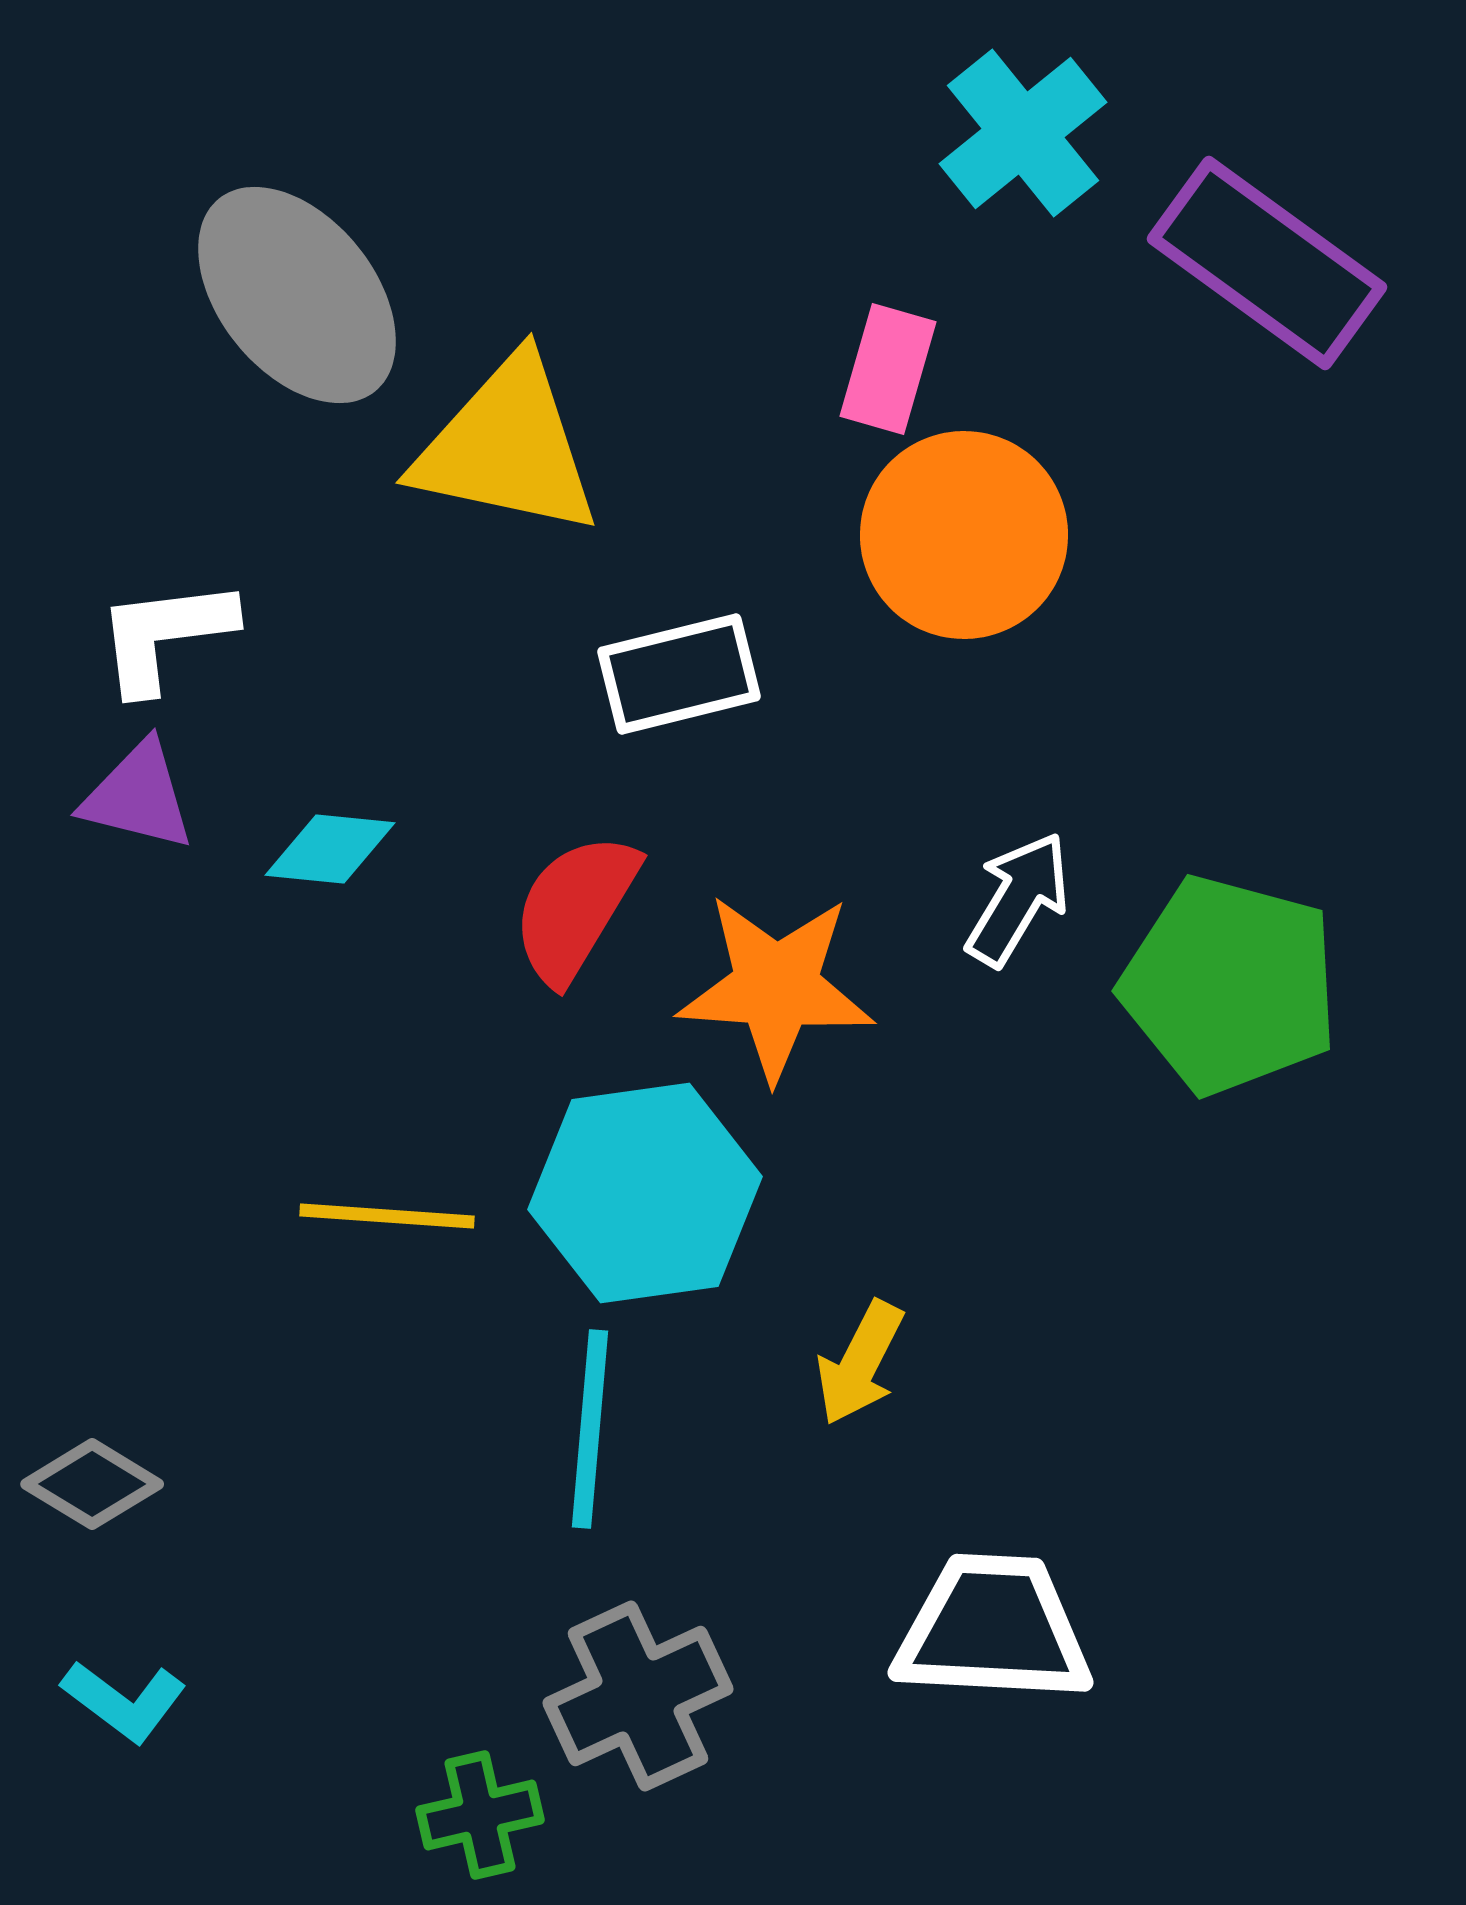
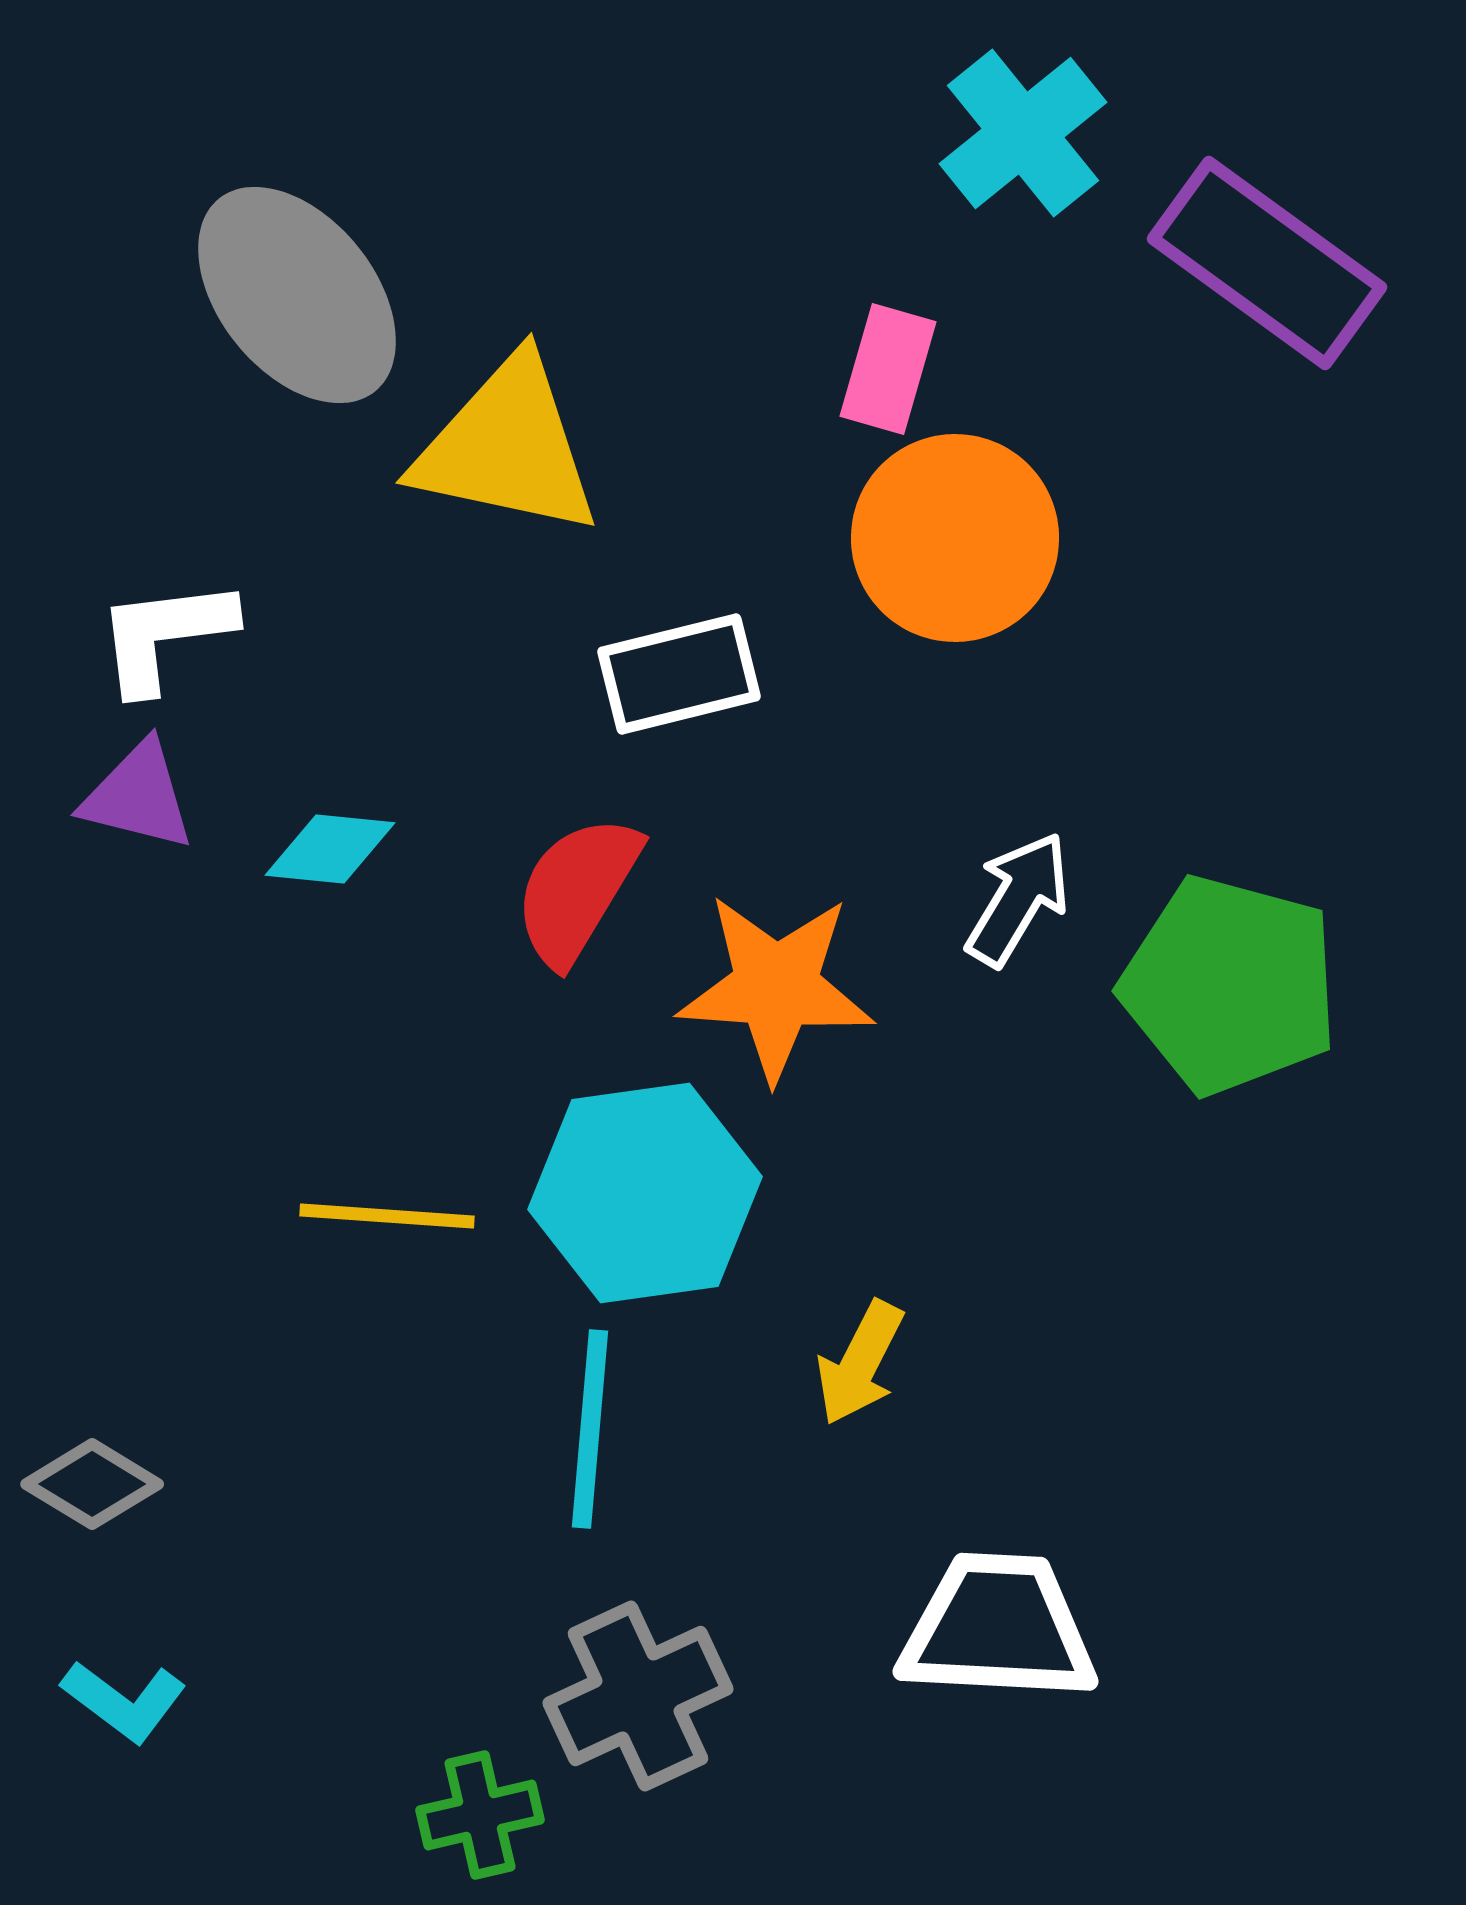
orange circle: moved 9 px left, 3 px down
red semicircle: moved 2 px right, 18 px up
white trapezoid: moved 5 px right, 1 px up
